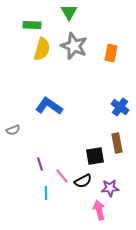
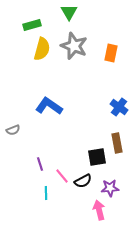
green rectangle: rotated 18 degrees counterclockwise
blue cross: moved 1 px left
black square: moved 2 px right, 1 px down
